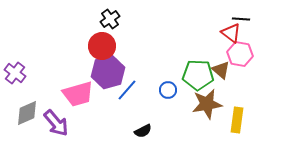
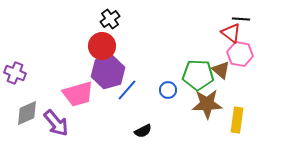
purple cross: rotated 15 degrees counterclockwise
brown star: rotated 8 degrees clockwise
